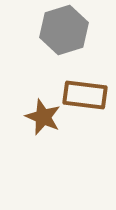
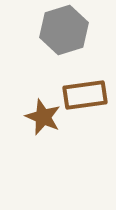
brown rectangle: rotated 15 degrees counterclockwise
